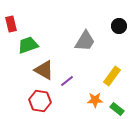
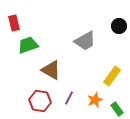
red rectangle: moved 3 px right, 1 px up
gray trapezoid: rotated 30 degrees clockwise
brown triangle: moved 7 px right
purple line: moved 2 px right, 17 px down; rotated 24 degrees counterclockwise
orange star: rotated 21 degrees counterclockwise
green rectangle: rotated 16 degrees clockwise
